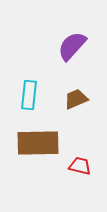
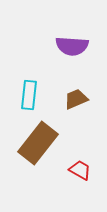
purple semicircle: rotated 128 degrees counterclockwise
brown rectangle: rotated 51 degrees counterclockwise
red trapezoid: moved 4 px down; rotated 15 degrees clockwise
